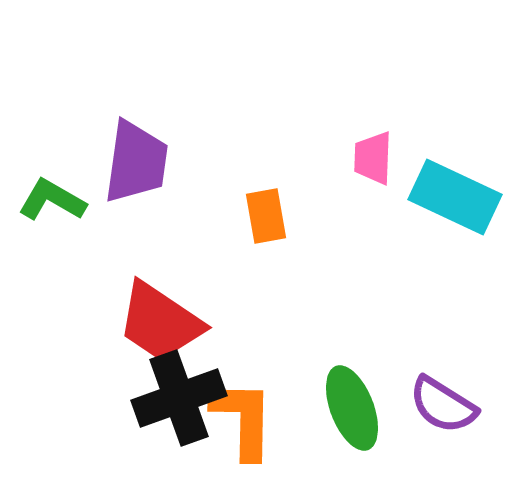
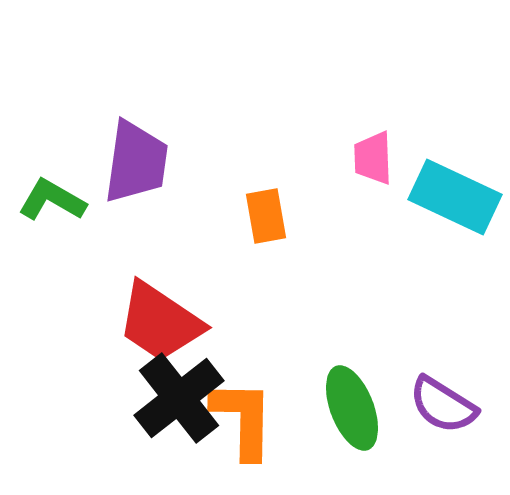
pink trapezoid: rotated 4 degrees counterclockwise
black cross: rotated 18 degrees counterclockwise
